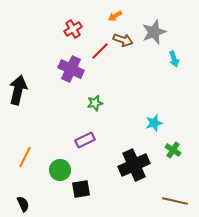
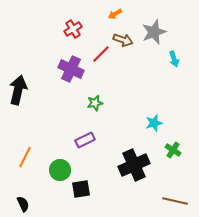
orange arrow: moved 2 px up
red line: moved 1 px right, 3 px down
